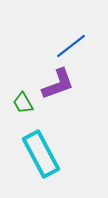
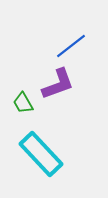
cyan rectangle: rotated 15 degrees counterclockwise
